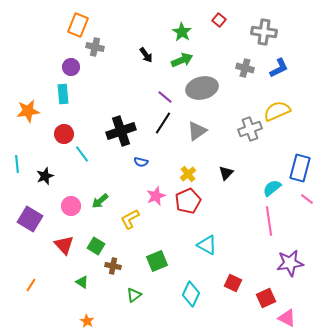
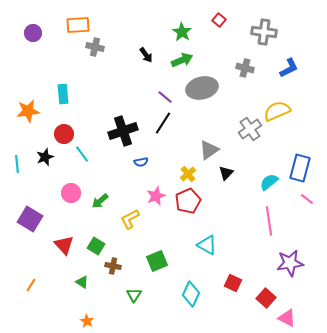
orange rectangle at (78, 25): rotated 65 degrees clockwise
purple circle at (71, 67): moved 38 px left, 34 px up
blue L-shape at (279, 68): moved 10 px right
gray cross at (250, 129): rotated 15 degrees counterclockwise
black cross at (121, 131): moved 2 px right
gray triangle at (197, 131): moved 12 px right, 19 px down
blue semicircle at (141, 162): rotated 24 degrees counterclockwise
black star at (45, 176): moved 19 px up
cyan semicircle at (272, 188): moved 3 px left, 6 px up
pink circle at (71, 206): moved 13 px up
green triangle at (134, 295): rotated 21 degrees counterclockwise
red square at (266, 298): rotated 24 degrees counterclockwise
